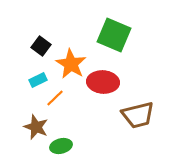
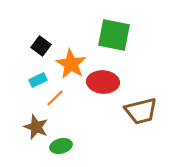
green square: rotated 12 degrees counterclockwise
brown trapezoid: moved 3 px right, 4 px up
